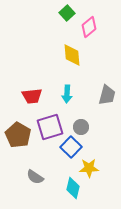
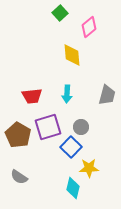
green square: moved 7 px left
purple square: moved 2 px left
gray semicircle: moved 16 px left
